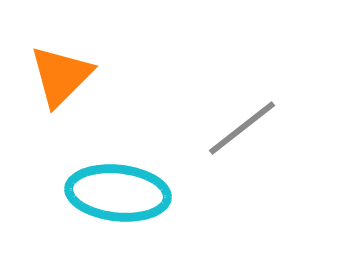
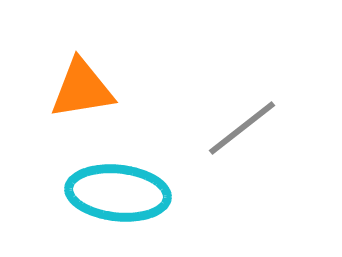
orange triangle: moved 21 px right, 13 px down; rotated 36 degrees clockwise
